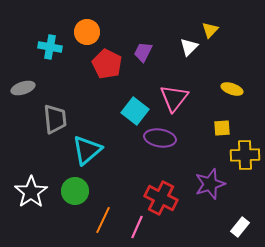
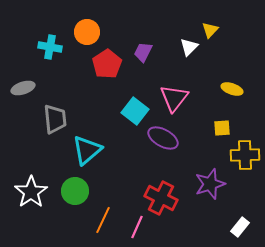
red pentagon: rotated 12 degrees clockwise
purple ellipse: moved 3 px right; rotated 20 degrees clockwise
